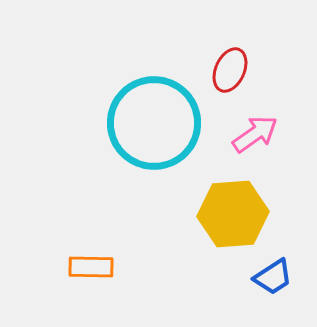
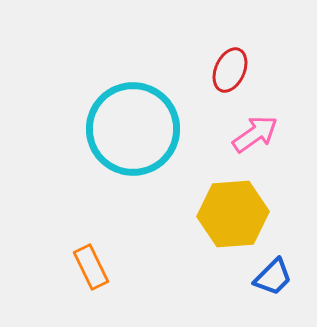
cyan circle: moved 21 px left, 6 px down
orange rectangle: rotated 63 degrees clockwise
blue trapezoid: rotated 12 degrees counterclockwise
